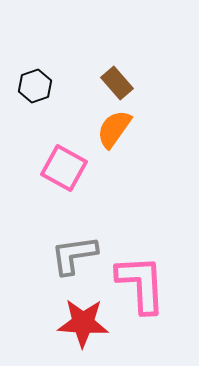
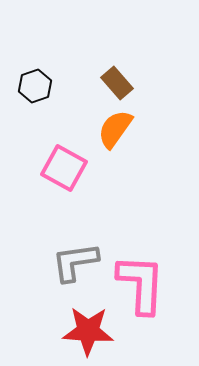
orange semicircle: moved 1 px right
gray L-shape: moved 1 px right, 7 px down
pink L-shape: rotated 6 degrees clockwise
red star: moved 5 px right, 8 px down
